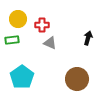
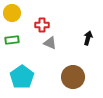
yellow circle: moved 6 px left, 6 px up
brown circle: moved 4 px left, 2 px up
